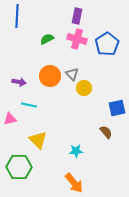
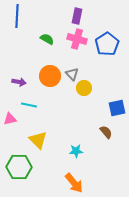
green semicircle: rotated 56 degrees clockwise
